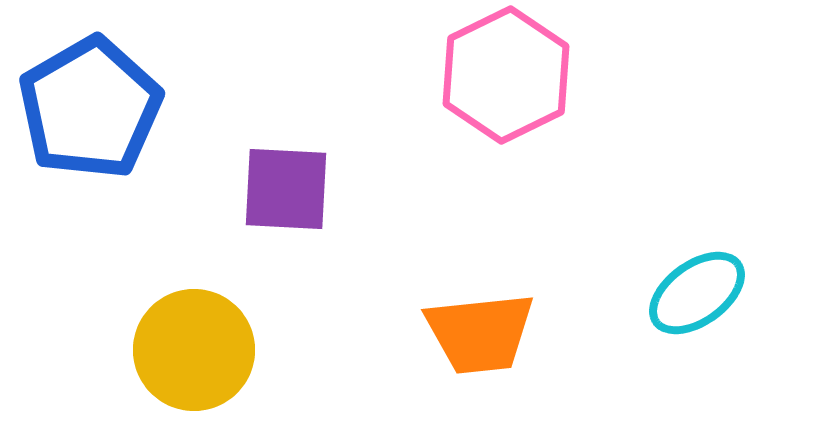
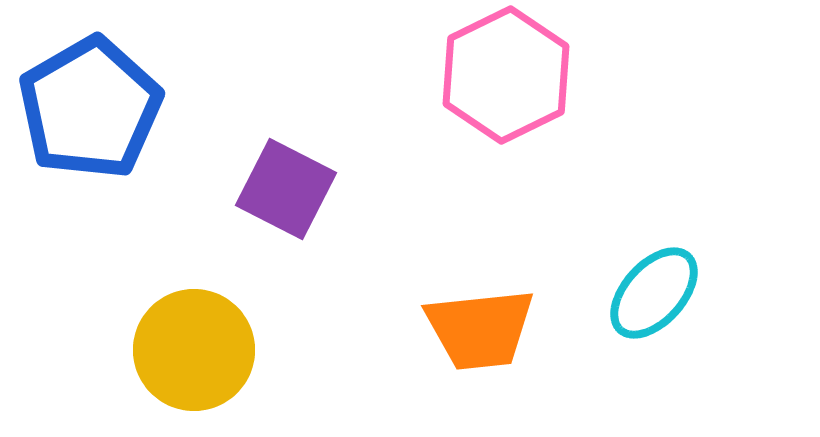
purple square: rotated 24 degrees clockwise
cyan ellipse: moved 43 px left; rotated 12 degrees counterclockwise
orange trapezoid: moved 4 px up
